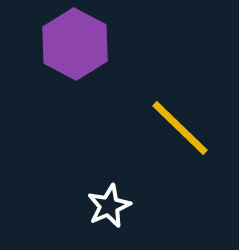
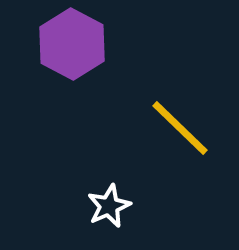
purple hexagon: moved 3 px left
